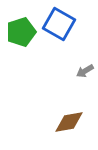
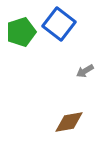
blue square: rotated 8 degrees clockwise
